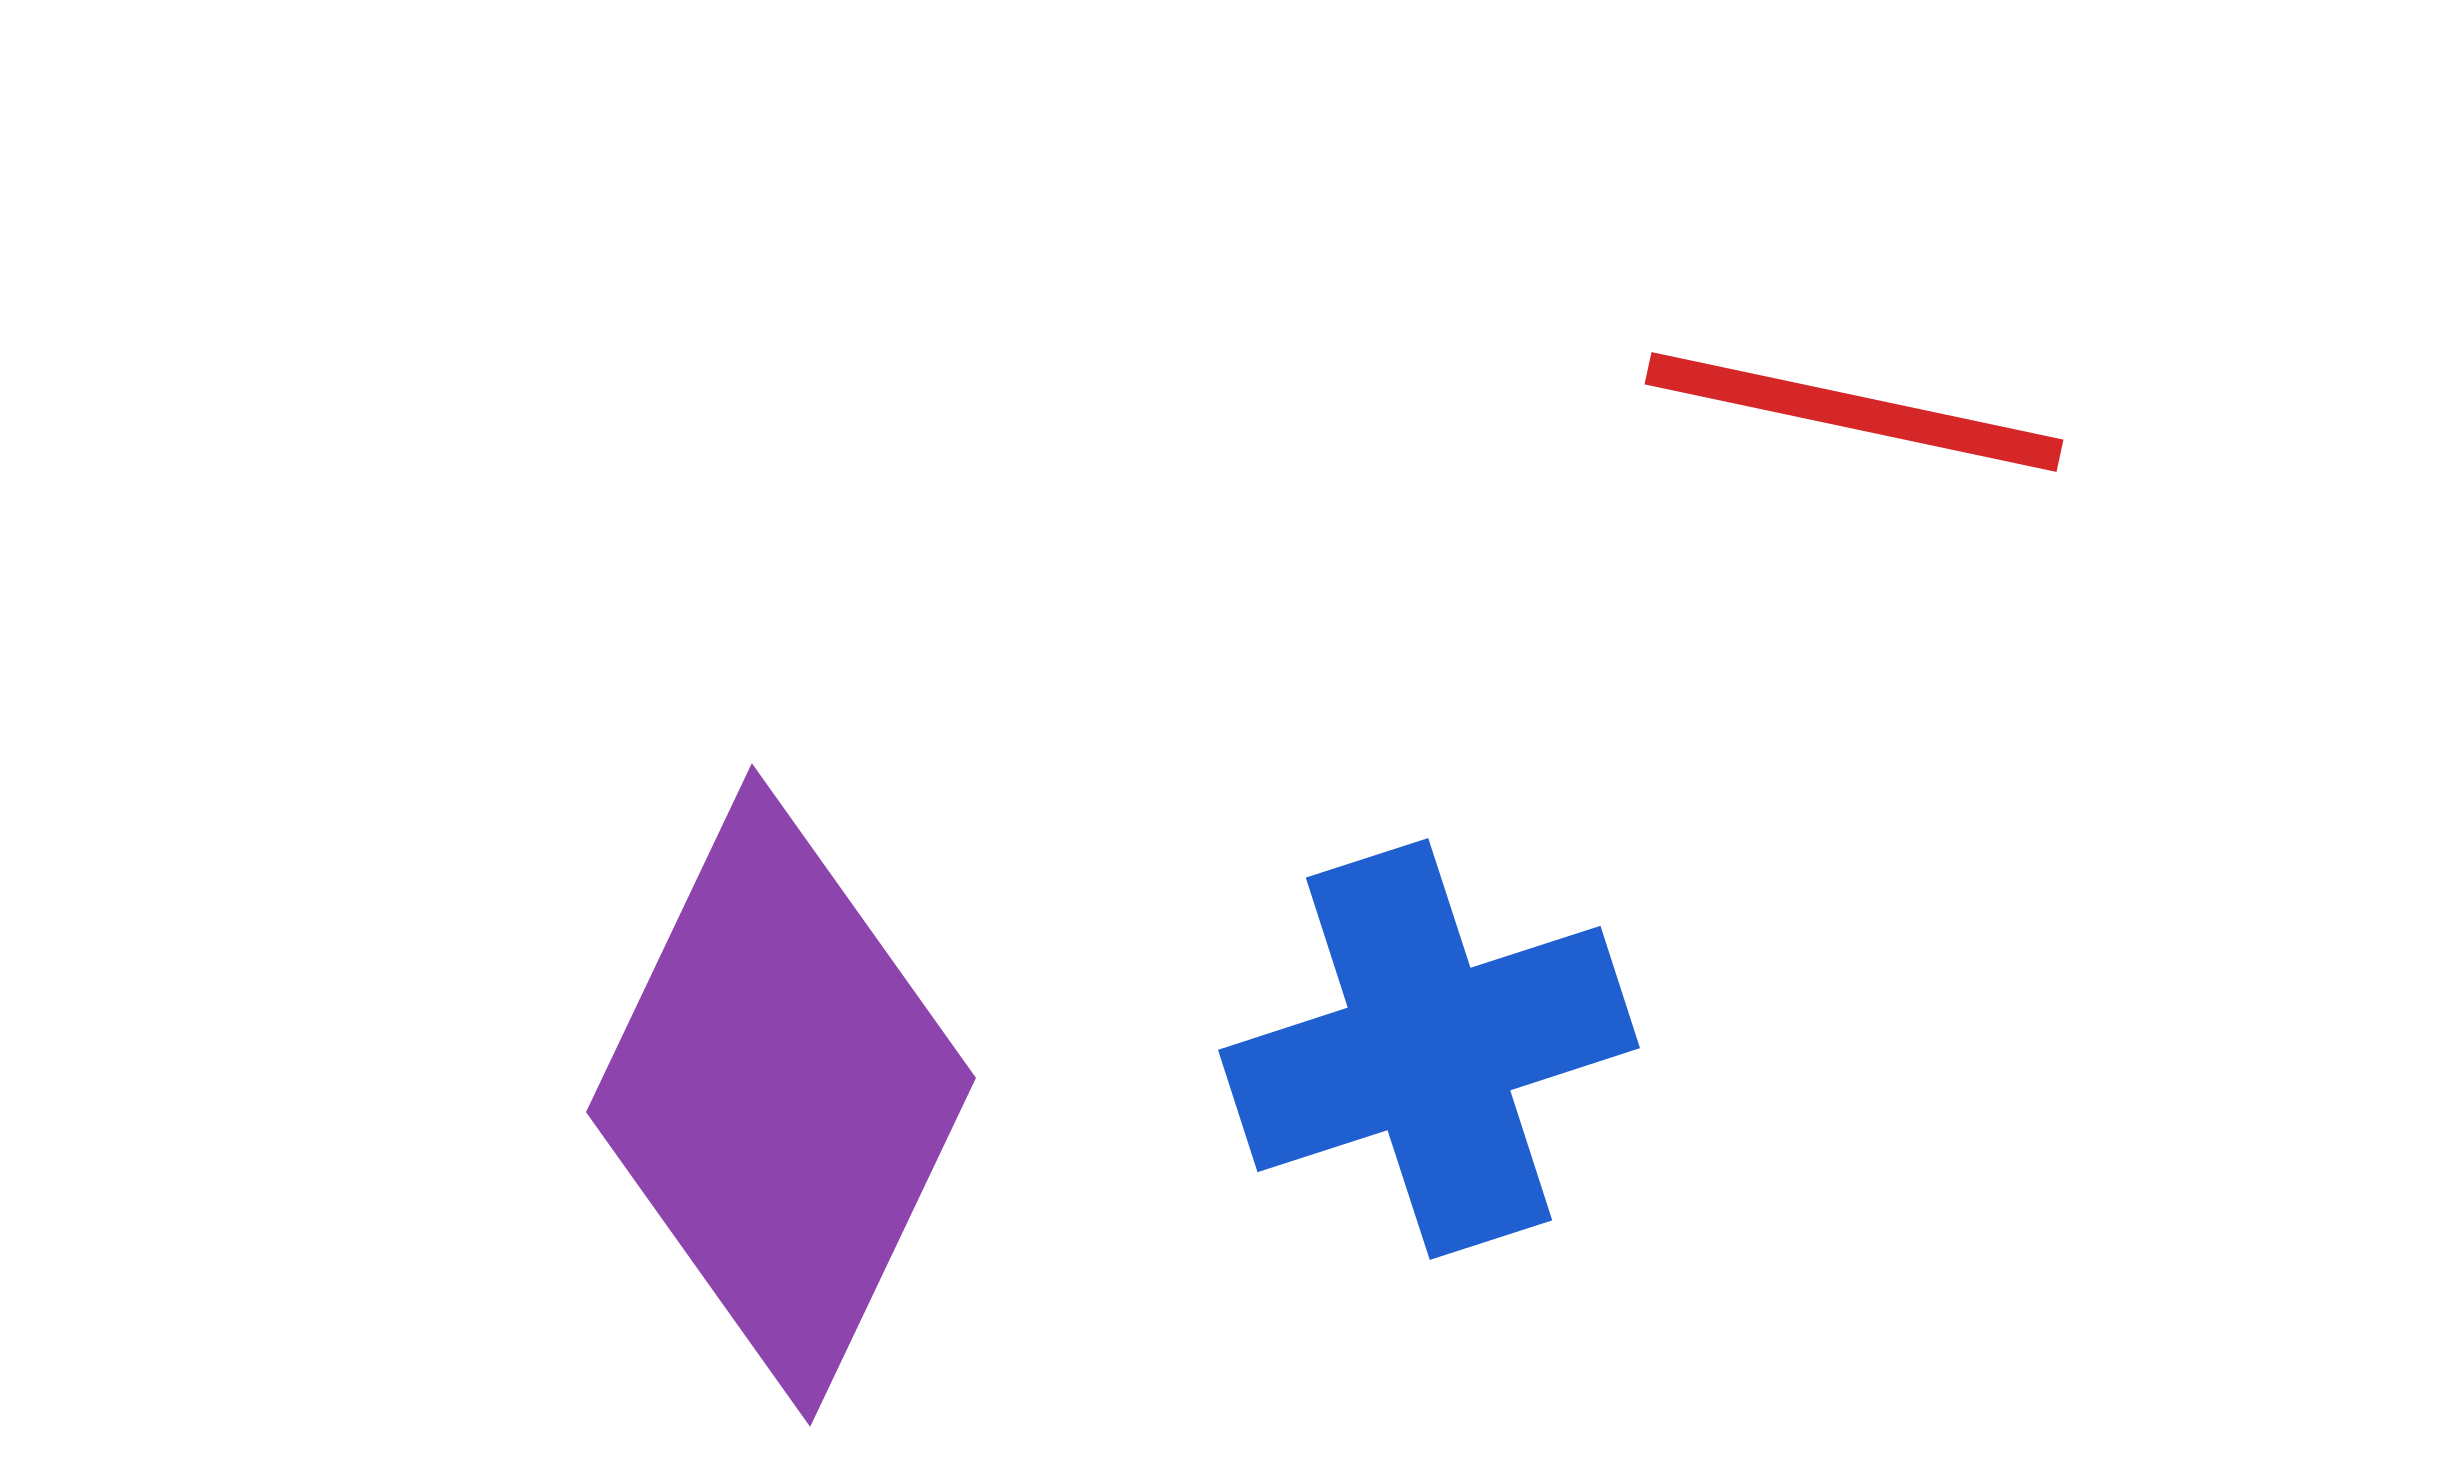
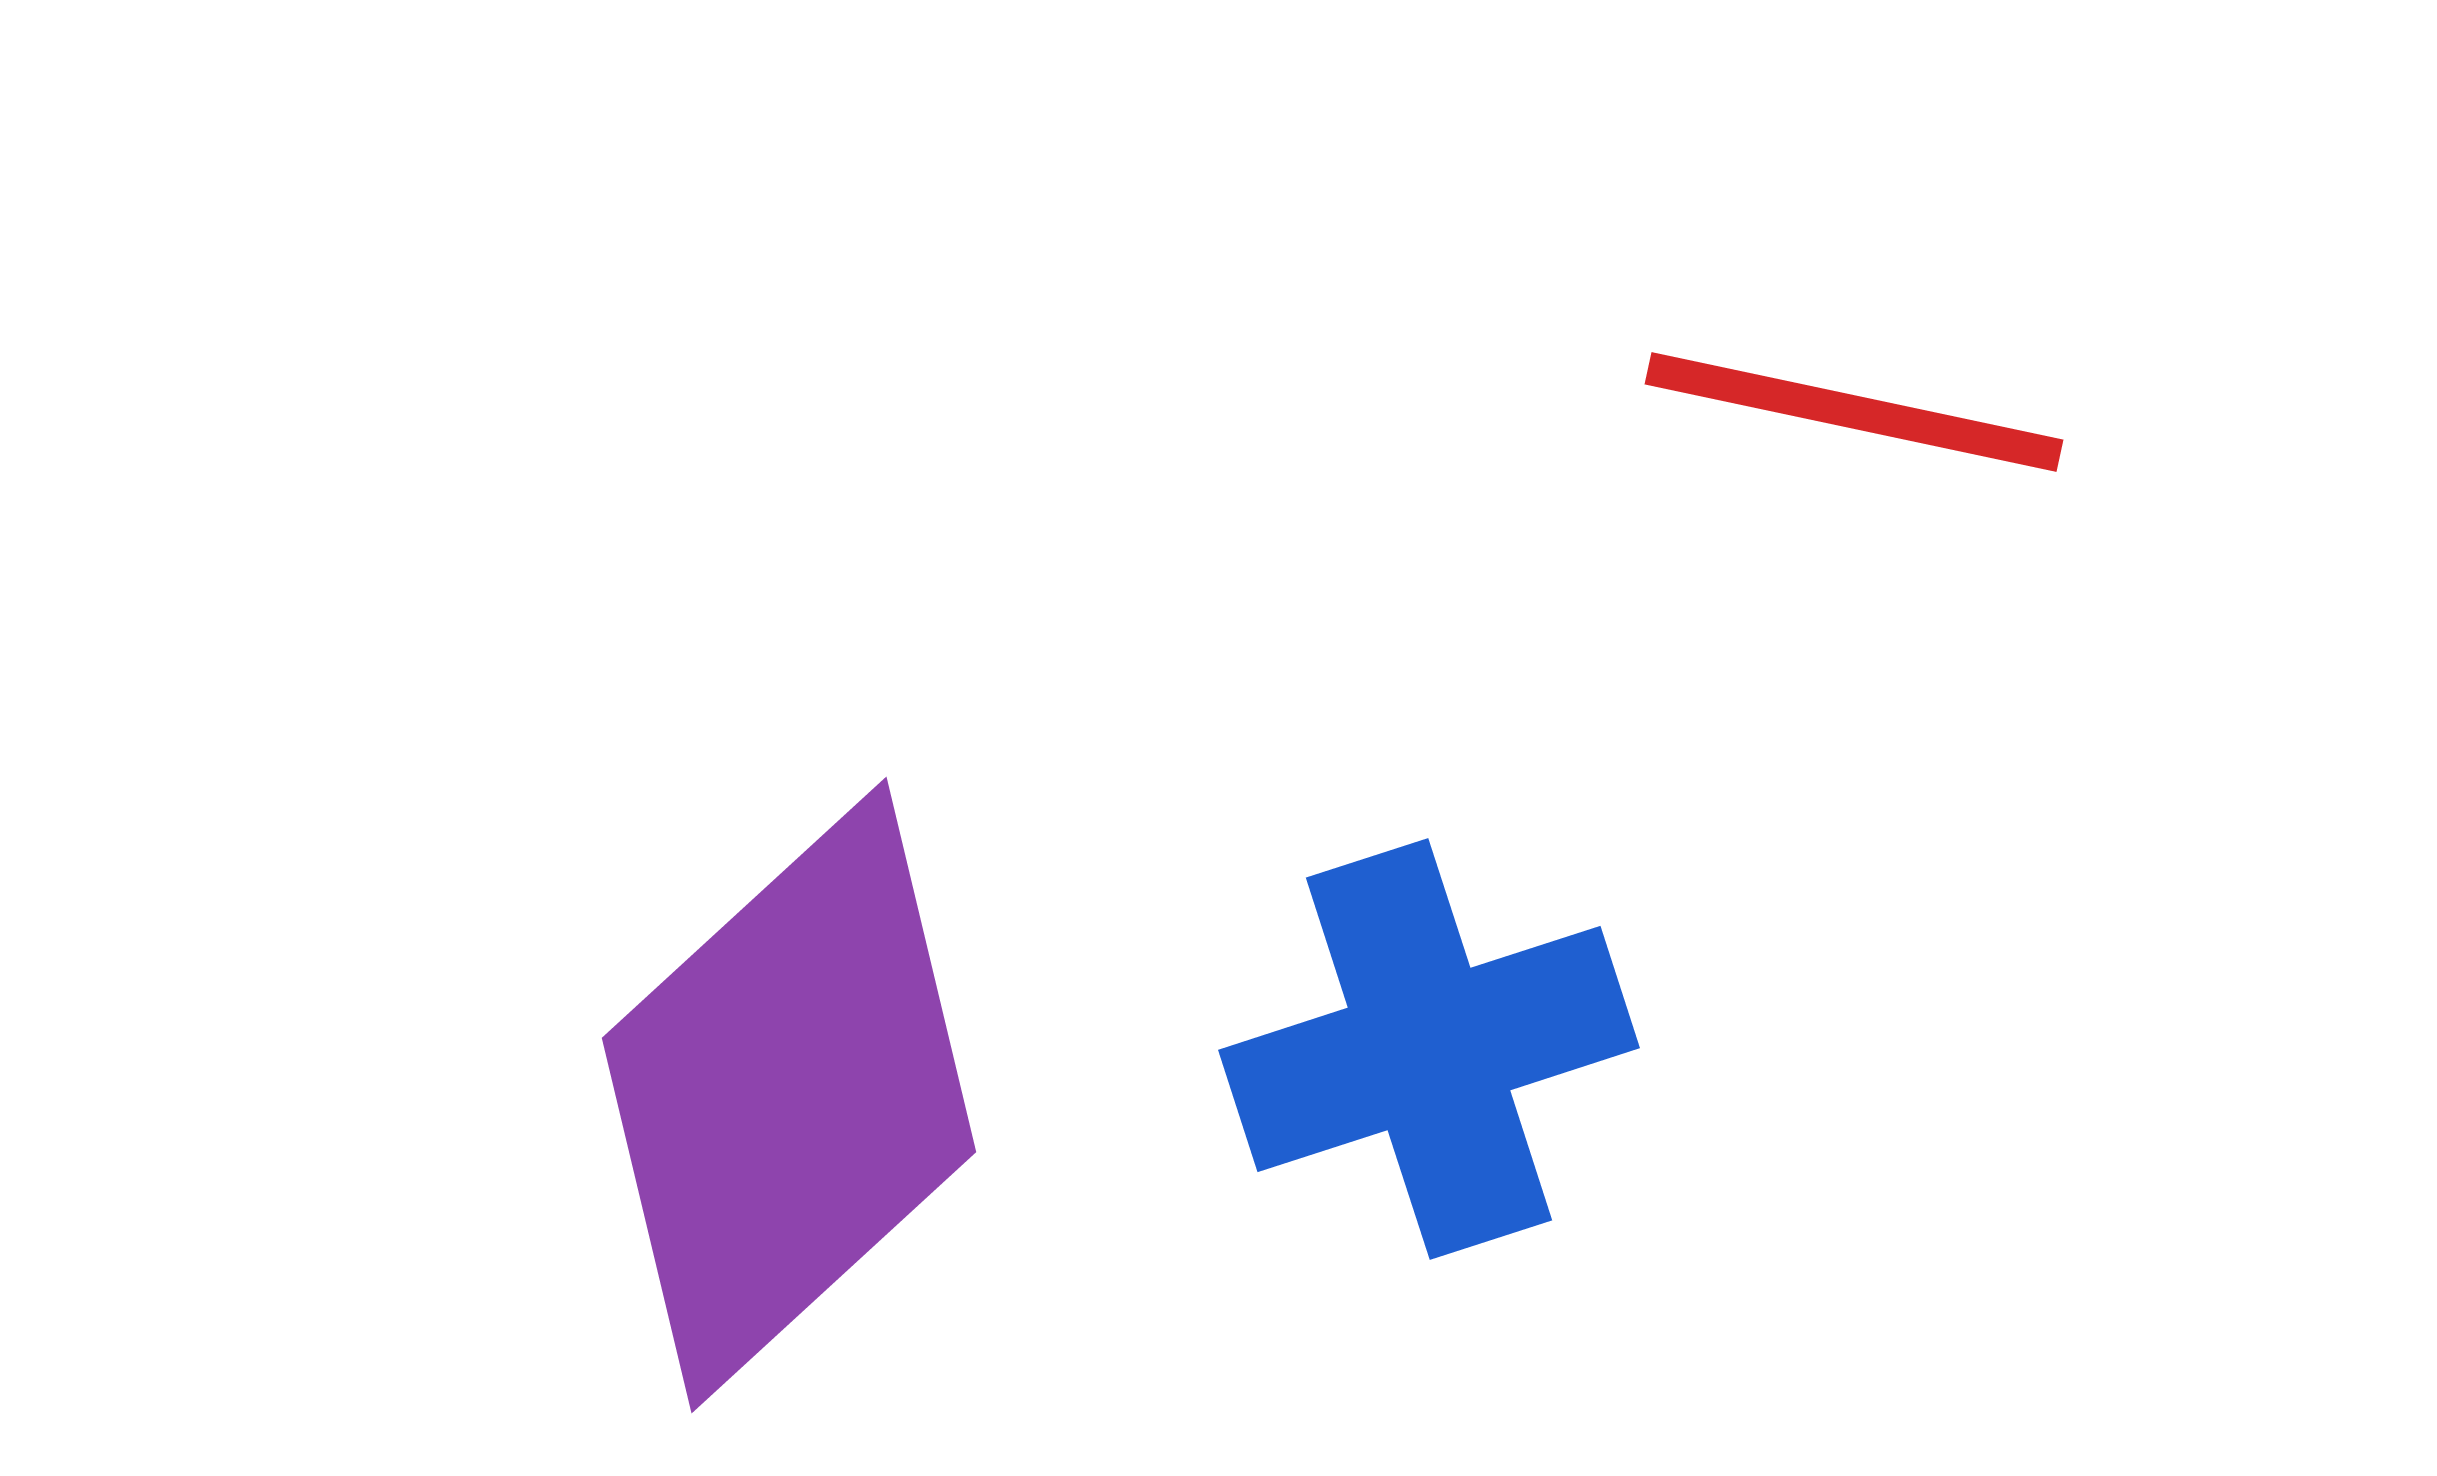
purple diamond: moved 8 px right; rotated 22 degrees clockwise
